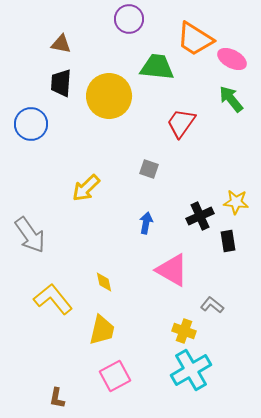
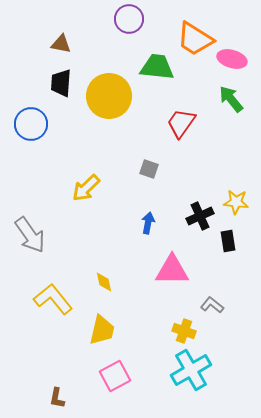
pink ellipse: rotated 12 degrees counterclockwise
blue arrow: moved 2 px right
pink triangle: rotated 30 degrees counterclockwise
